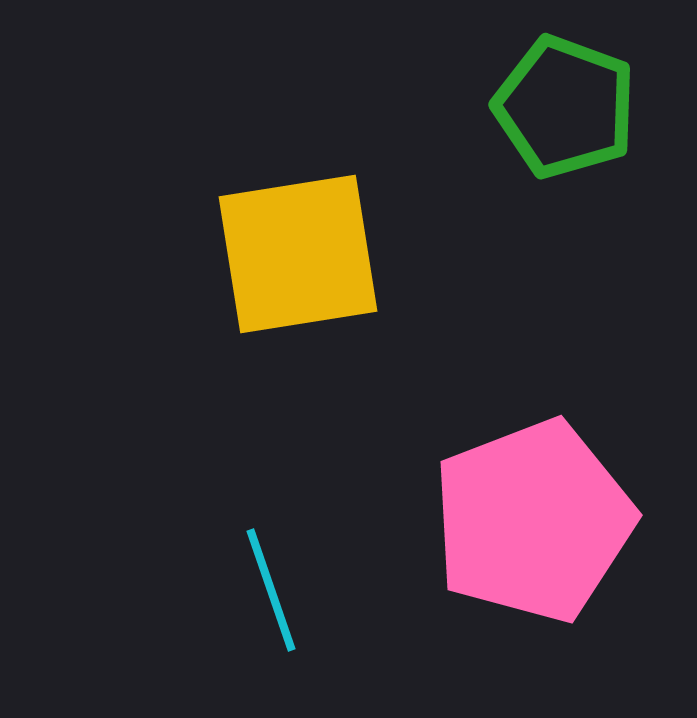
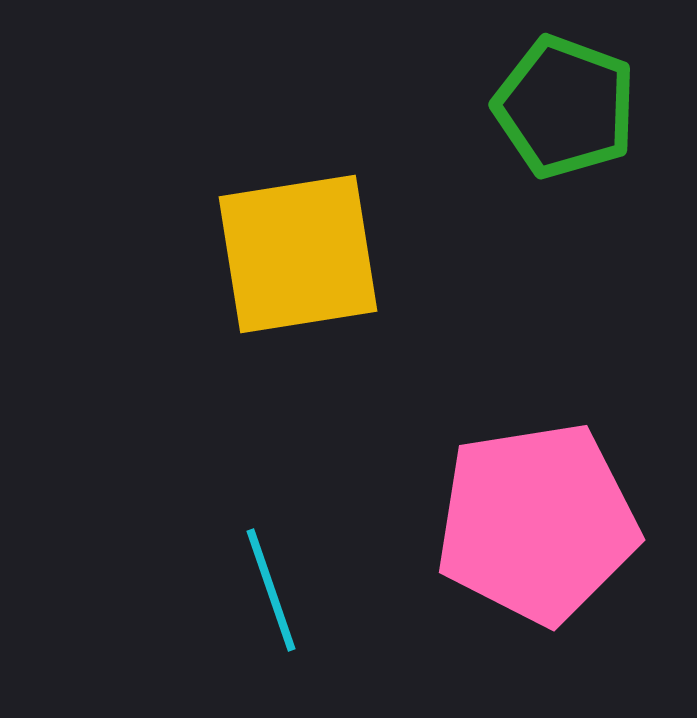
pink pentagon: moved 4 px right, 2 px down; rotated 12 degrees clockwise
